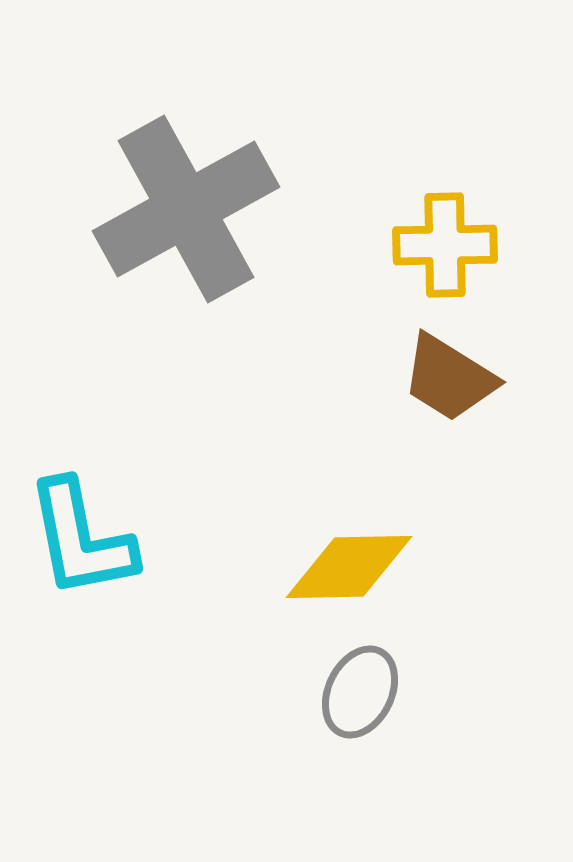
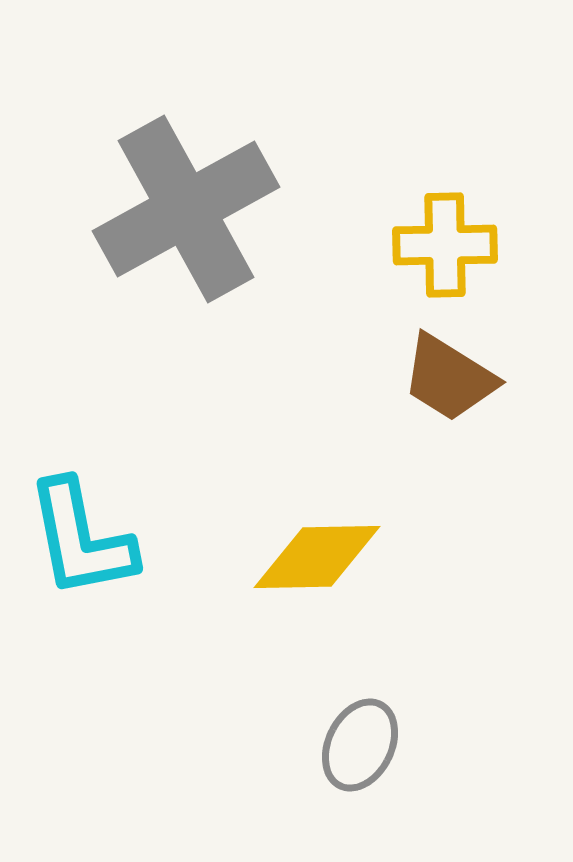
yellow diamond: moved 32 px left, 10 px up
gray ellipse: moved 53 px down
